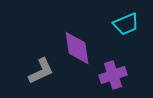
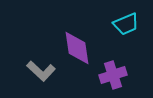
gray L-shape: rotated 68 degrees clockwise
